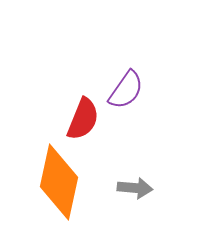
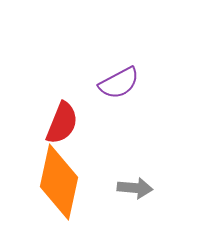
purple semicircle: moved 7 px left, 7 px up; rotated 27 degrees clockwise
red semicircle: moved 21 px left, 4 px down
